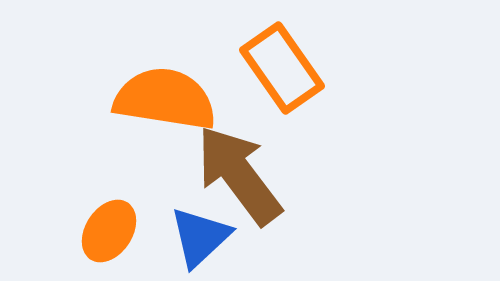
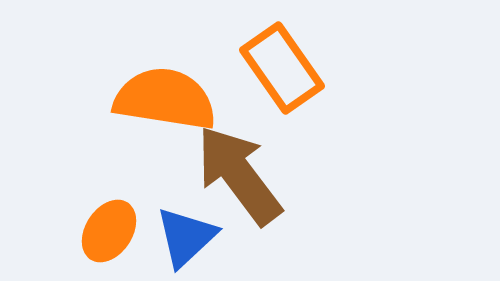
blue triangle: moved 14 px left
